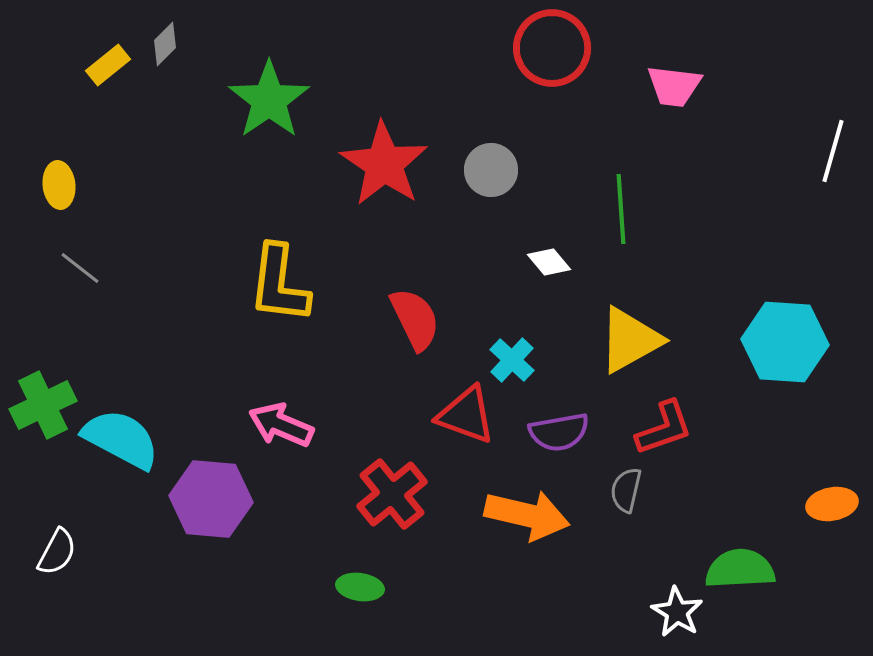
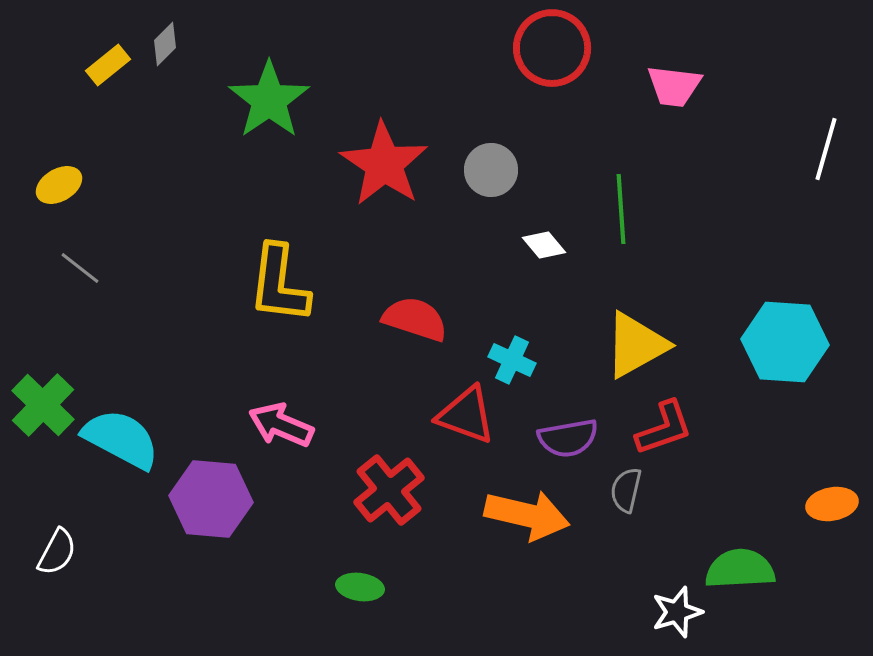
white line: moved 7 px left, 2 px up
yellow ellipse: rotated 66 degrees clockwise
white diamond: moved 5 px left, 17 px up
red semicircle: rotated 46 degrees counterclockwise
yellow triangle: moved 6 px right, 5 px down
cyan cross: rotated 18 degrees counterclockwise
green cross: rotated 20 degrees counterclockwise
purple semicircle: moved 9 px right, 6 px down
red cross: moved 3 px left, 4 px up
white star: rotated 24 degrees clockwise
